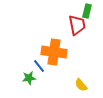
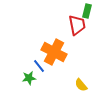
orange cross: rotated 20 degrees clockwise
